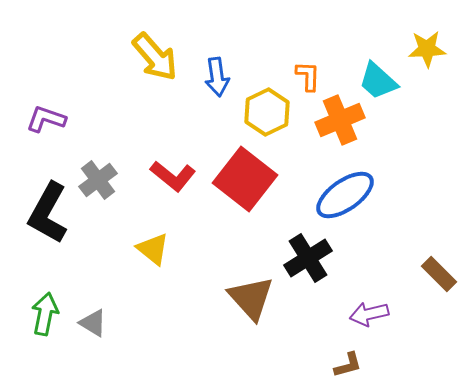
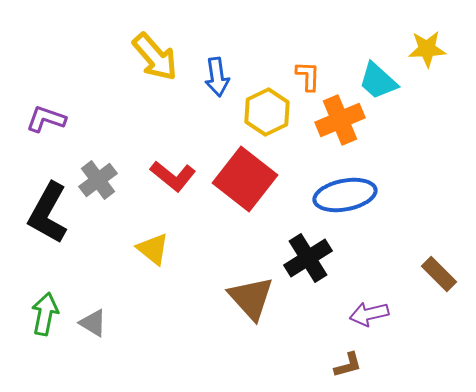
blue ellipse: rotated 24 degrees clockwise
